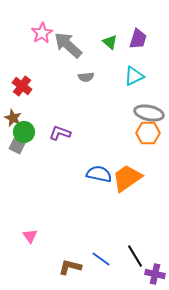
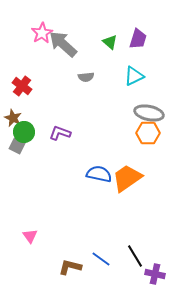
gray arrow: moved 5 px left, 1 px up
